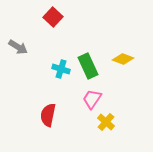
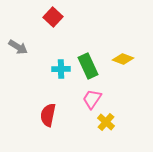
cyan cross: rotated 18 degrees counterclockwise
